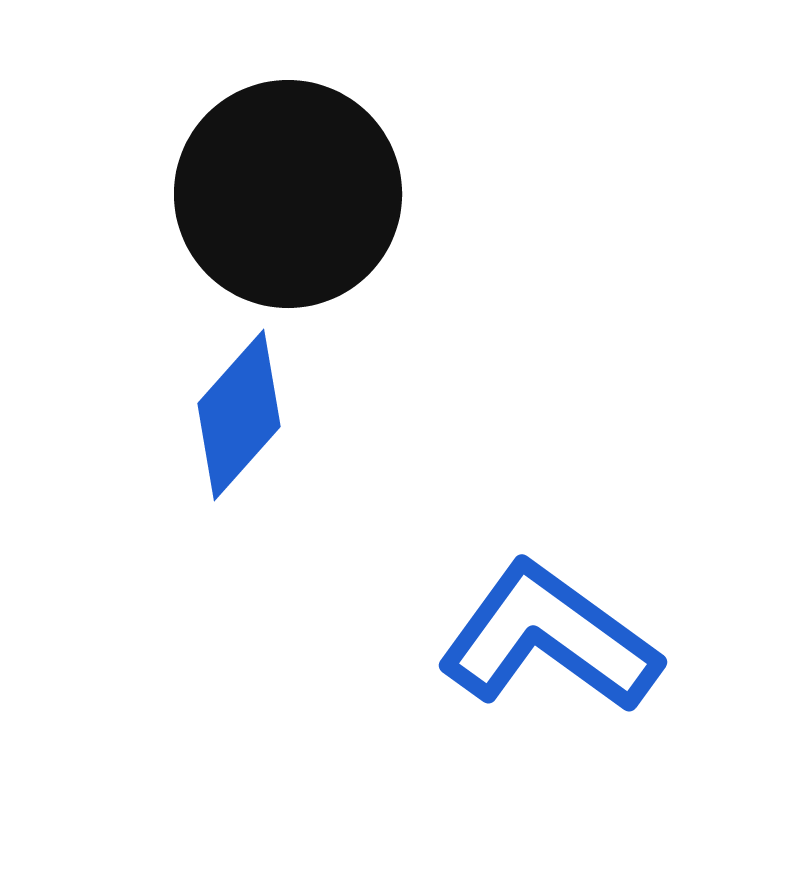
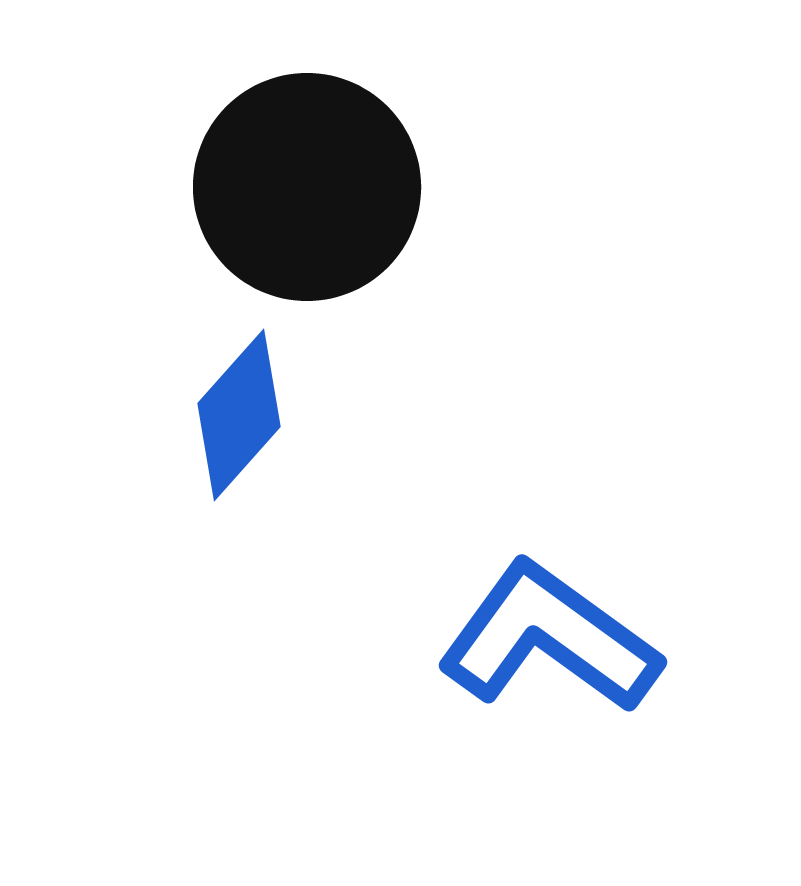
black circle: moved 19 px right, 7 px up
